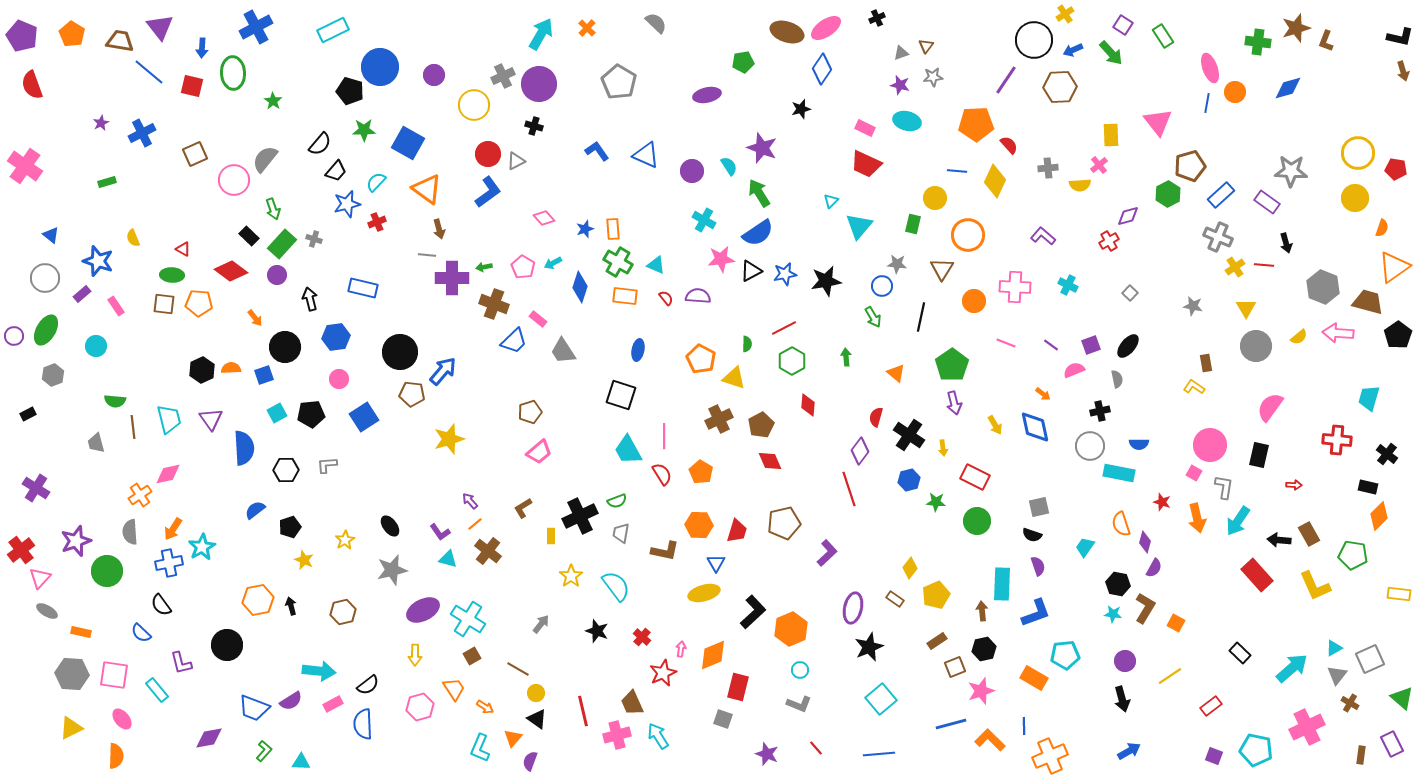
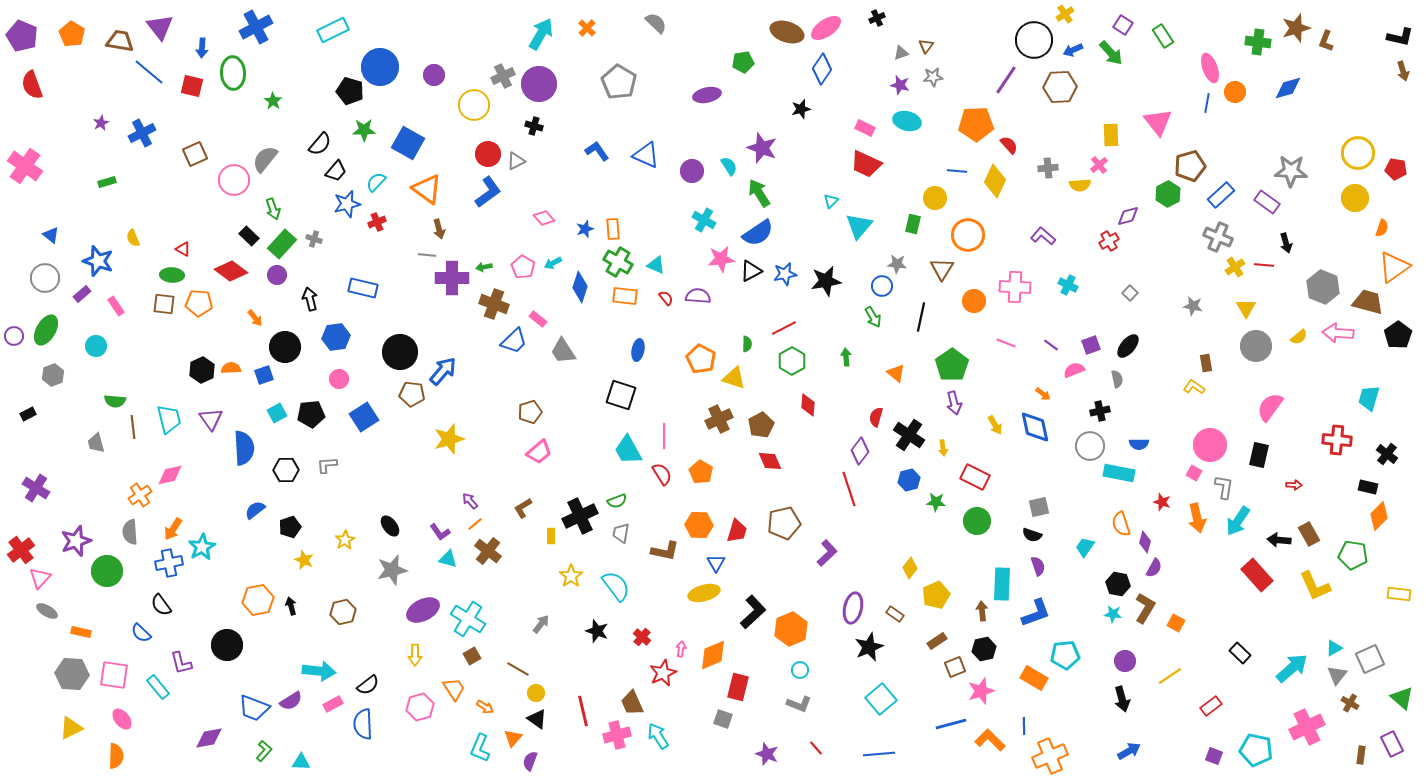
pink diamond at (168, 474): moved 2 px right, 1 px down
brown rectangle at (895, 599): moved 15 px down
cyan rectangle at (157, 690): moved 1 px right, 3 px up
